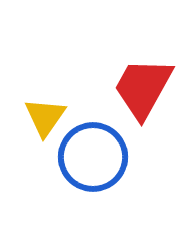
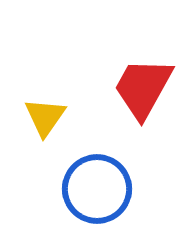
blue circle: moved 4 px right, 32 px down
